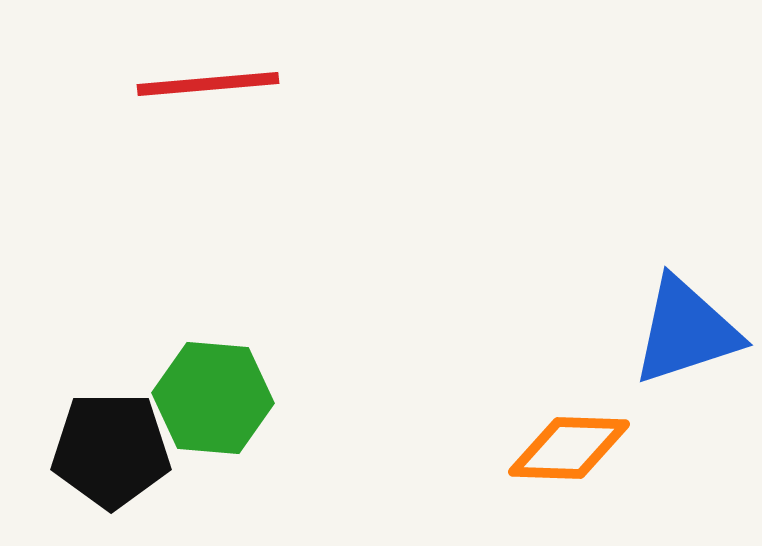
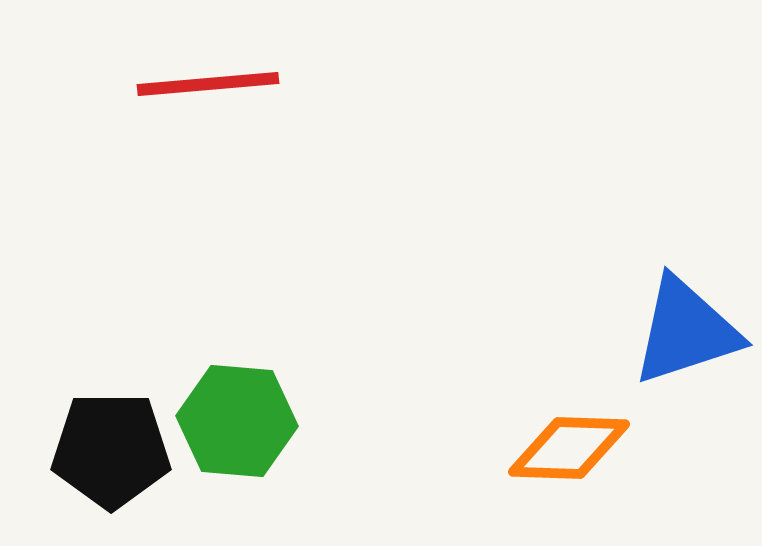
green hexagon: moved 24 px right, 23 px down
